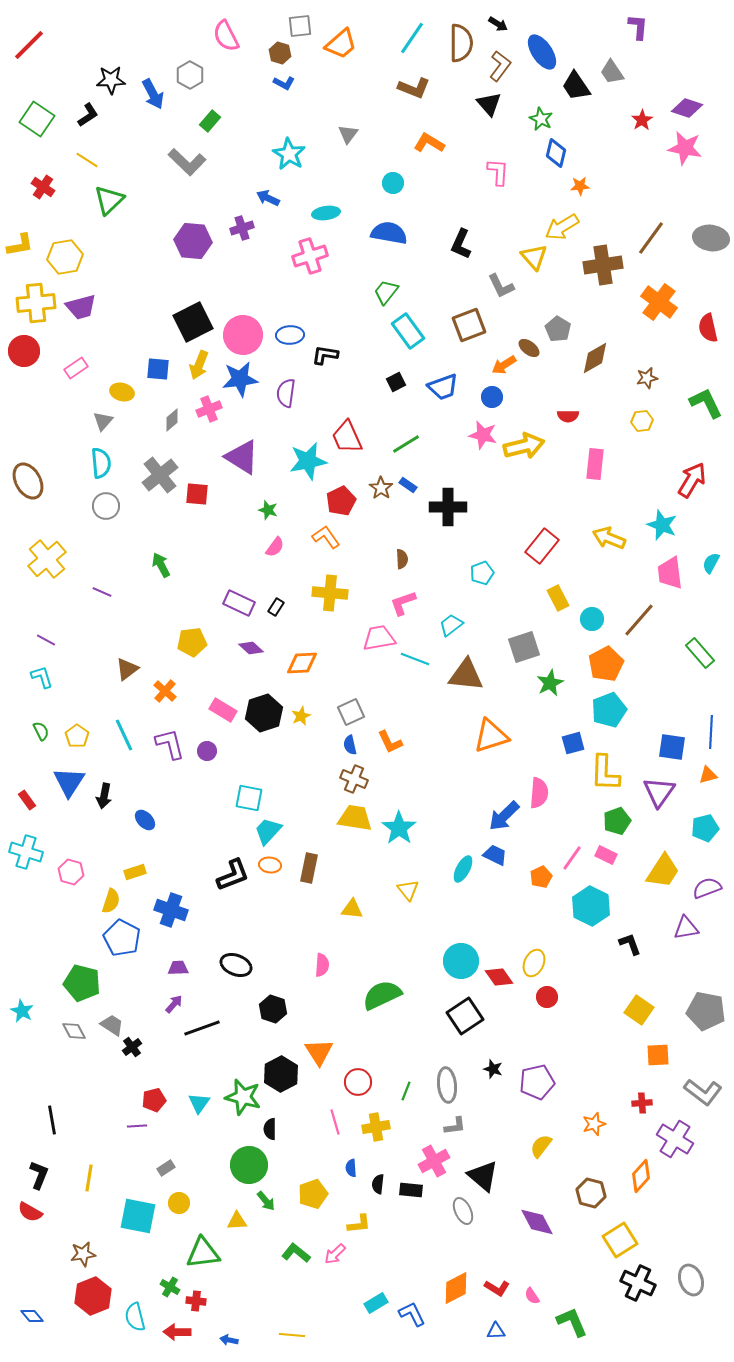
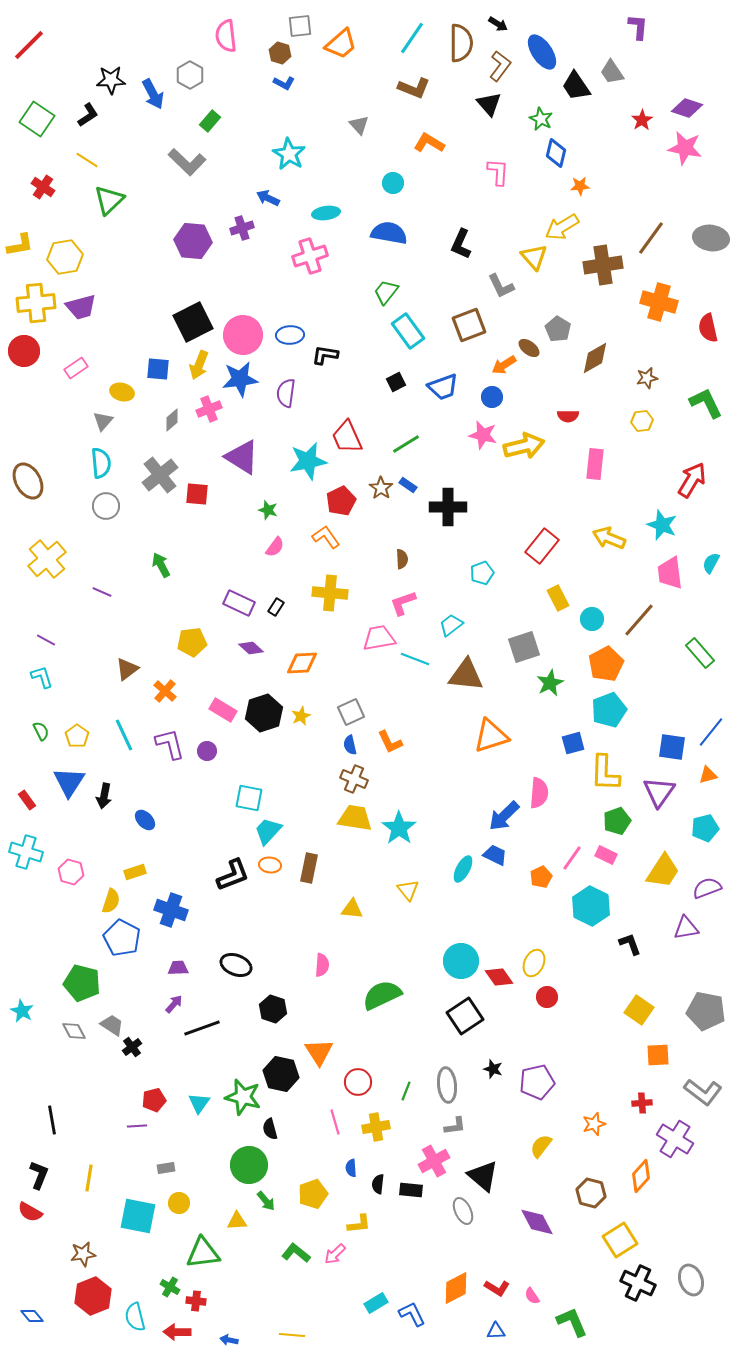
pink semicircle at (226, 36): rotated 20 degrees clockwise
gray triangle at (348, 134): moved 11 px right, 9 px up; rotated 20 degrees counterclockwise
orange cross at (659, 302): rotated 21 degrees counterclockwise
blue line at (711, 732): rotated 36 degrees clockwise
black hexagon at (281, 1074): rotated 20 degrees counterclockwise
black semicircle at (270, 1129): rotated 15 degrees counterclockwise
gray rectangle at (166, 1168): rotated 24 degrees clockwise
